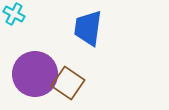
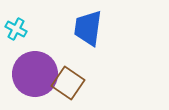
cyan cross: moved 2 px right, 15 px down
